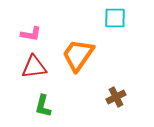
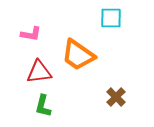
cyan square: moved 4 px left
orange trapezoid: rotated 90 degrees counterclockwise
red triangle: moved 5 px right, 5 px down
brown cross: rotated 18 degrees counterclockwise
